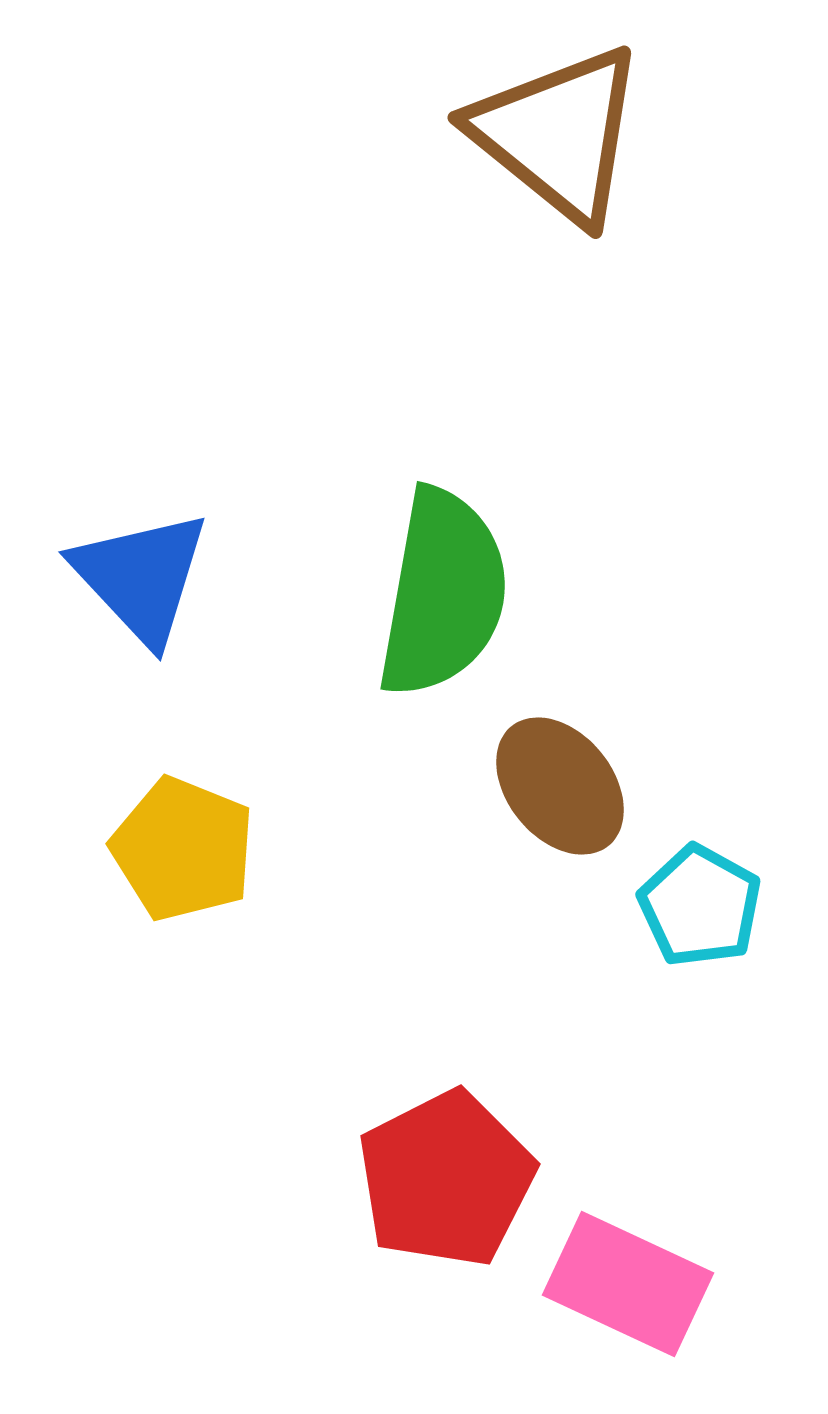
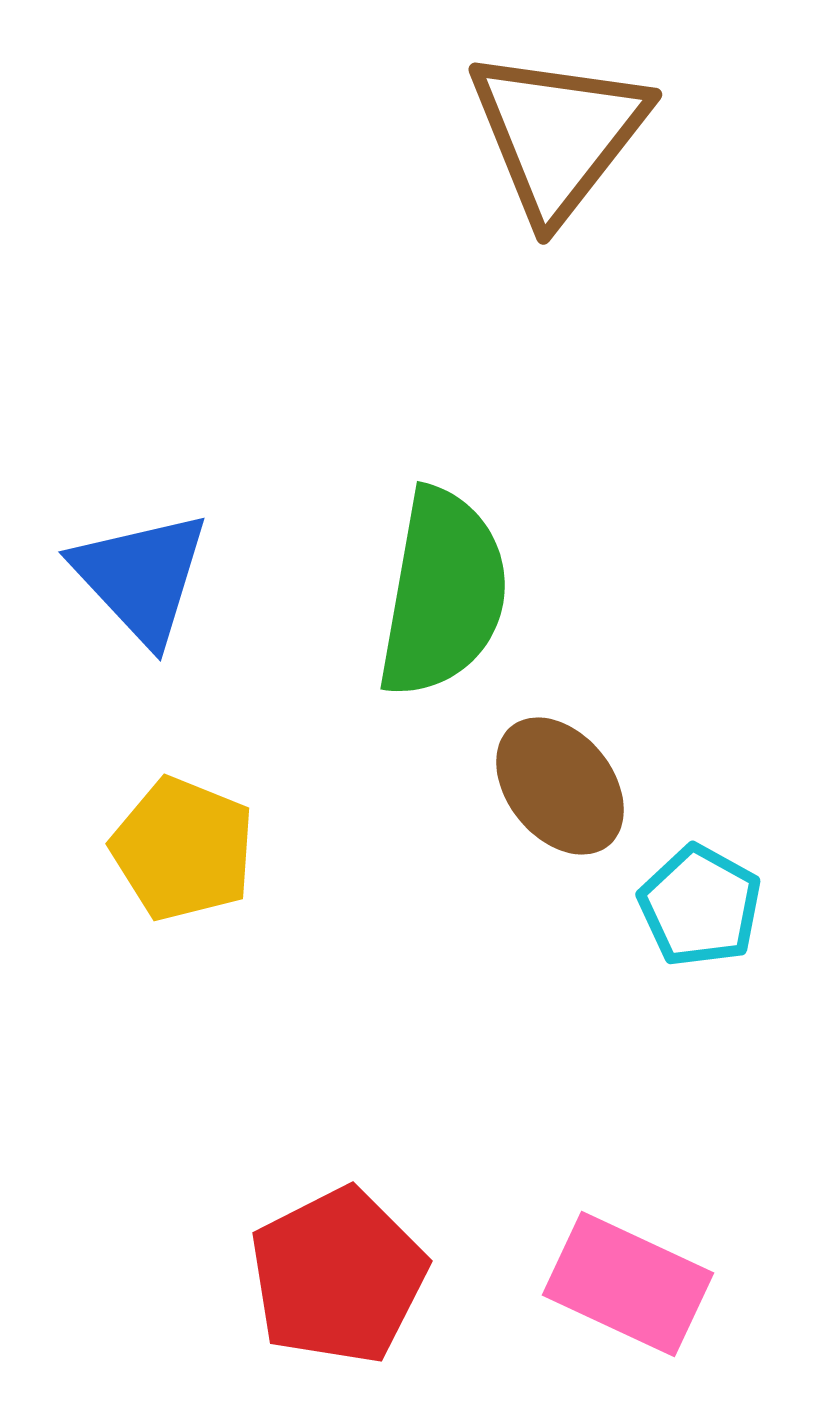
brown triangle: rotated 29 degrees clockwise
red pentagon: moved 108 px left, 97 px down
